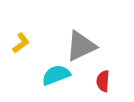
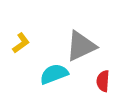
cyan semicircle: moved 2 px left, 1 px up
